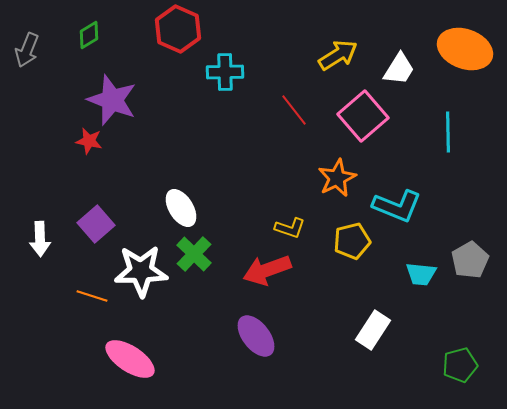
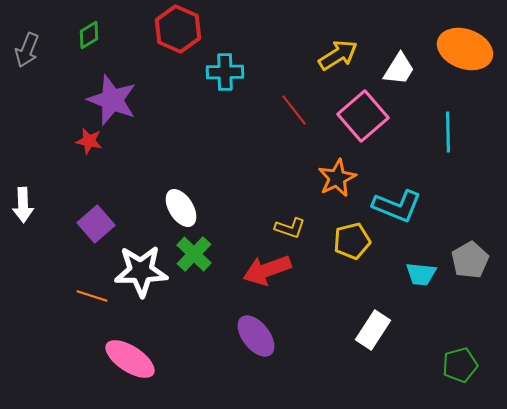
white arrow: moved 17 px left, 34 px up
